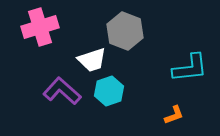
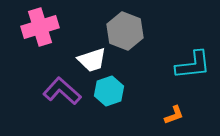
cyan L-shape: moved 3 px right, 3 px up
